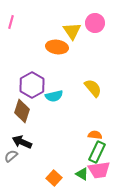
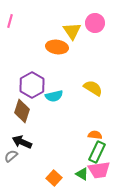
pink line: moved 1 px left, 1 px up
yellow semicircle: rotated 18 degrees counterclockwise
